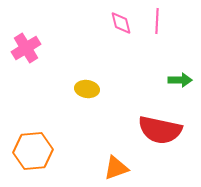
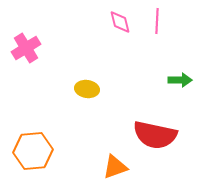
pink diamond: moved 1 px left, 1 px up
red semicircle: moved 5 px left, 5 px down
orange triangle: moved 1 px left, 1 px up
